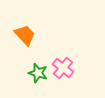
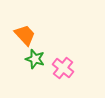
green star: moved 3 px left, 14 px up
